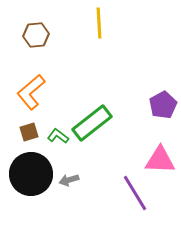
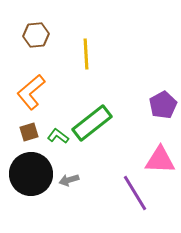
yellow line: moved 13 px left, 31 px down
